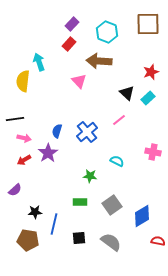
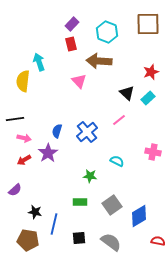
red rectangle: moved 2 px right; rotated 56 degrees counterclockwise
black star: rotated 16 degrees clockwise
blue diamond: moved 3 px left
